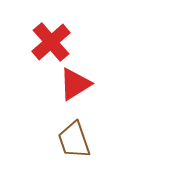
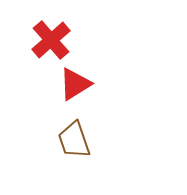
red cross: moved 2 px up
